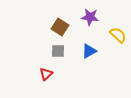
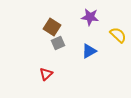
brown square: moved 8 px left
gray square: moved 8 px up; rotated 24 degrees counterclockwise
